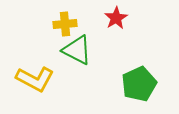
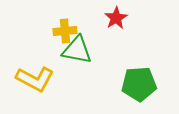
yellow cross: moved 7 px down
green triangle: rotated 16 degrees counterclockwise
green pentagon: rotated 20 degrees clockwise
